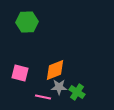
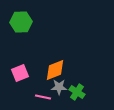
green hexagon: moved 6 px left
pink square: rotated 36 degrees counterclockwise
